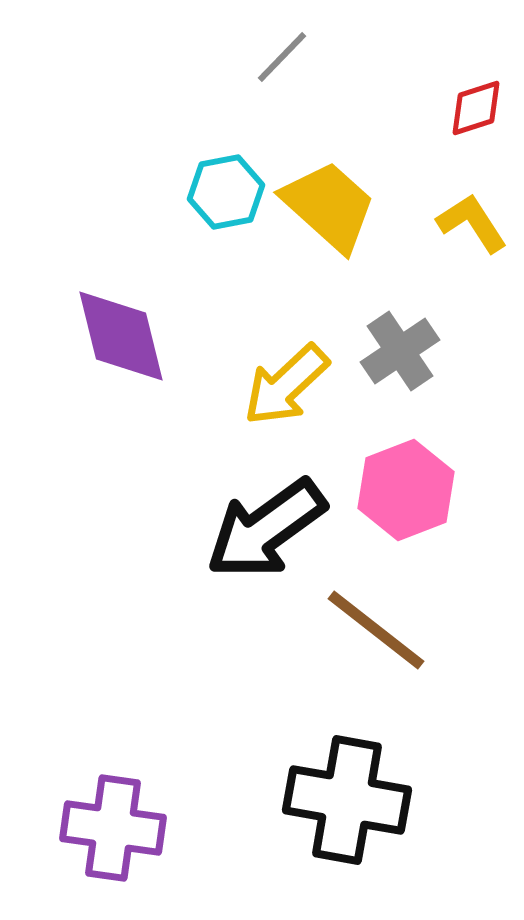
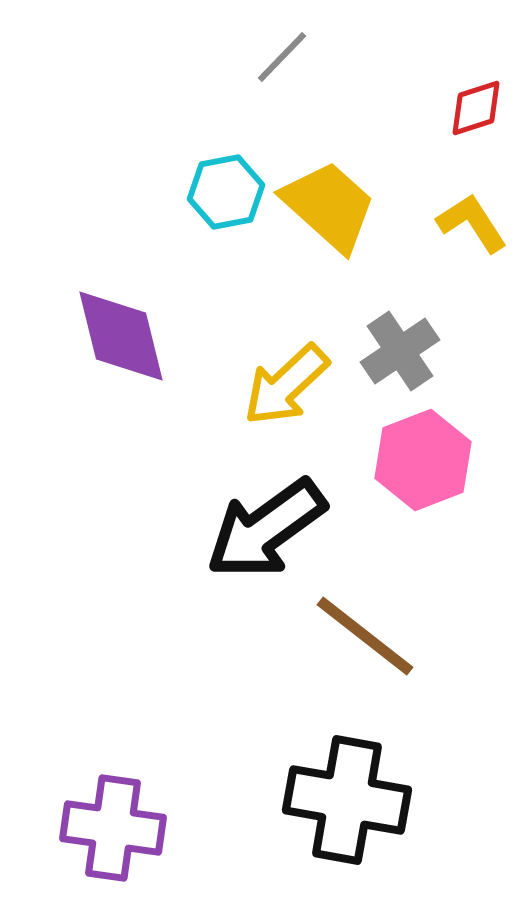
pink hexagon: moved 17 px right, 30 px up
brown line: moved 11 px left, 6 px down
